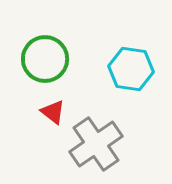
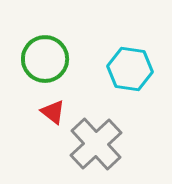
cyan hexagon: moved 1 px left
gray cross: rotated 8 degrees counterclockwise
